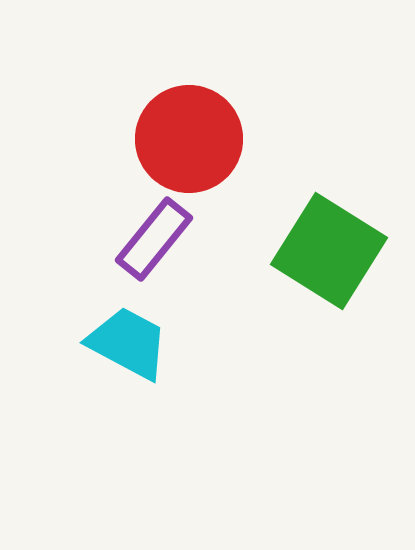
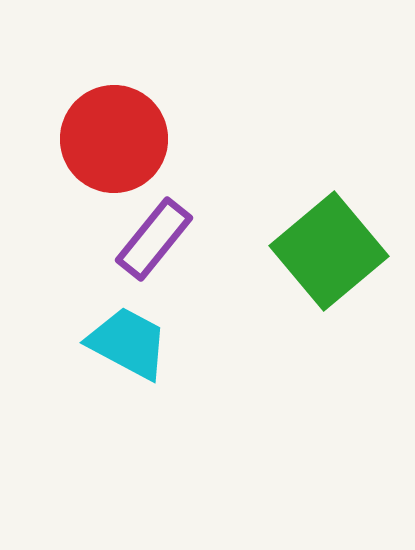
red circle: moved 75 px left
green square: rotated 18 degrees clockwise
